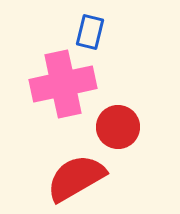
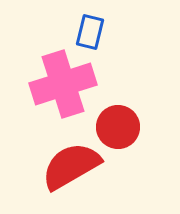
pink cross: rotated 6 degrees counterclockwise
red semicircle: moved 5 px left, 12 px up
